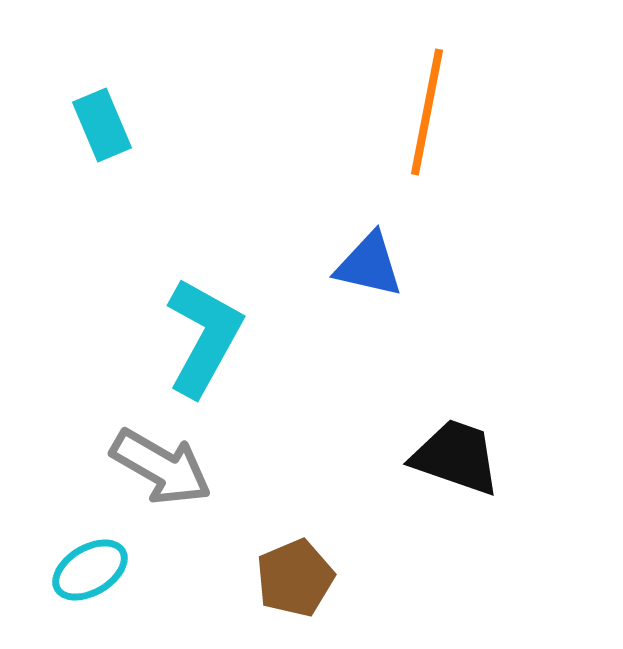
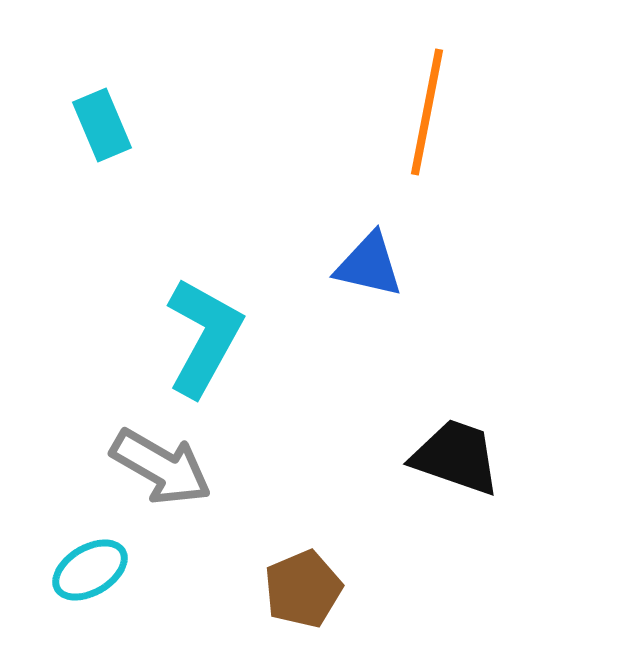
brown pentagon: moved 8 px right, 11 px down
